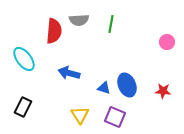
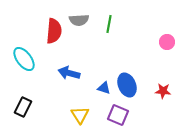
green line: moved 2 px left
purple square: moved 3 px right, 2 px up
